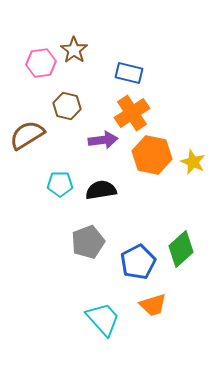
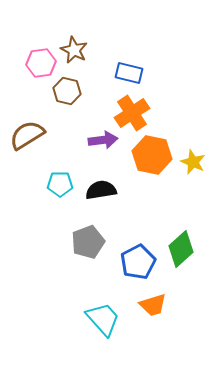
brown star: rotated 8 degrees counterclockwise
brown hexagon: moved 15 px up
